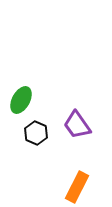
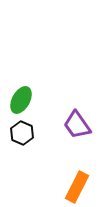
black hexagon: moved 14 px left
